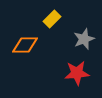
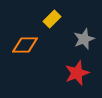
red star: rotated 15 degrees counterclockwise
